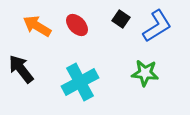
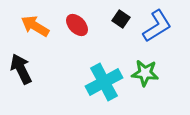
orange arrow: moved 2 px left
black arrow: rotated 12 degrees clockwise
cyan cross: moved 24 px right
